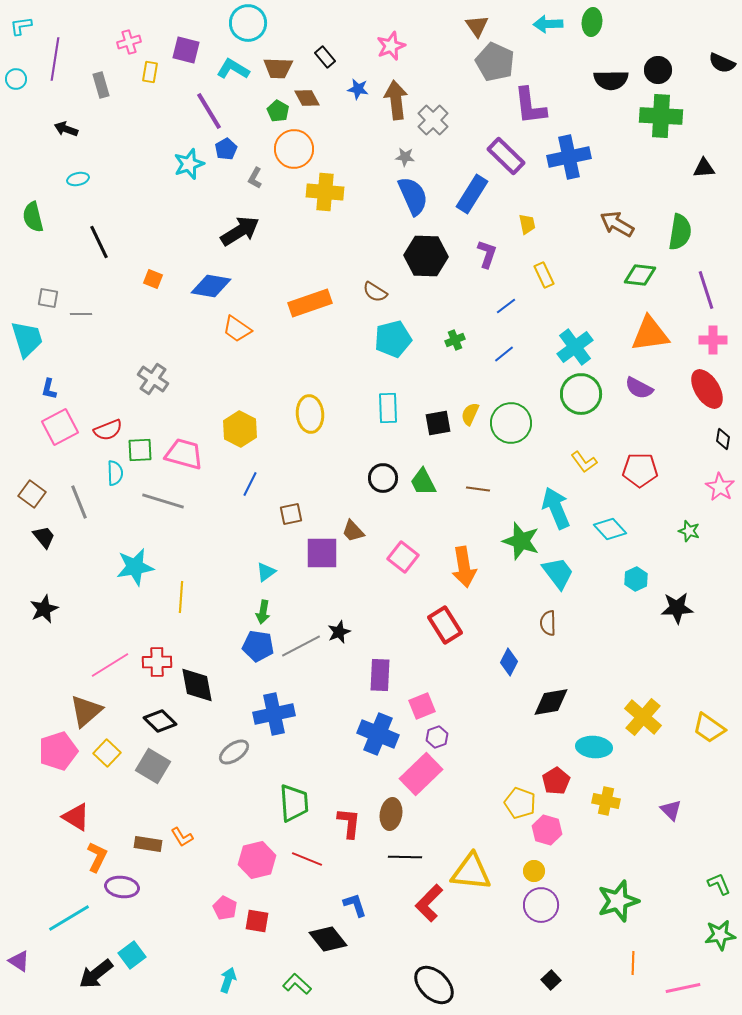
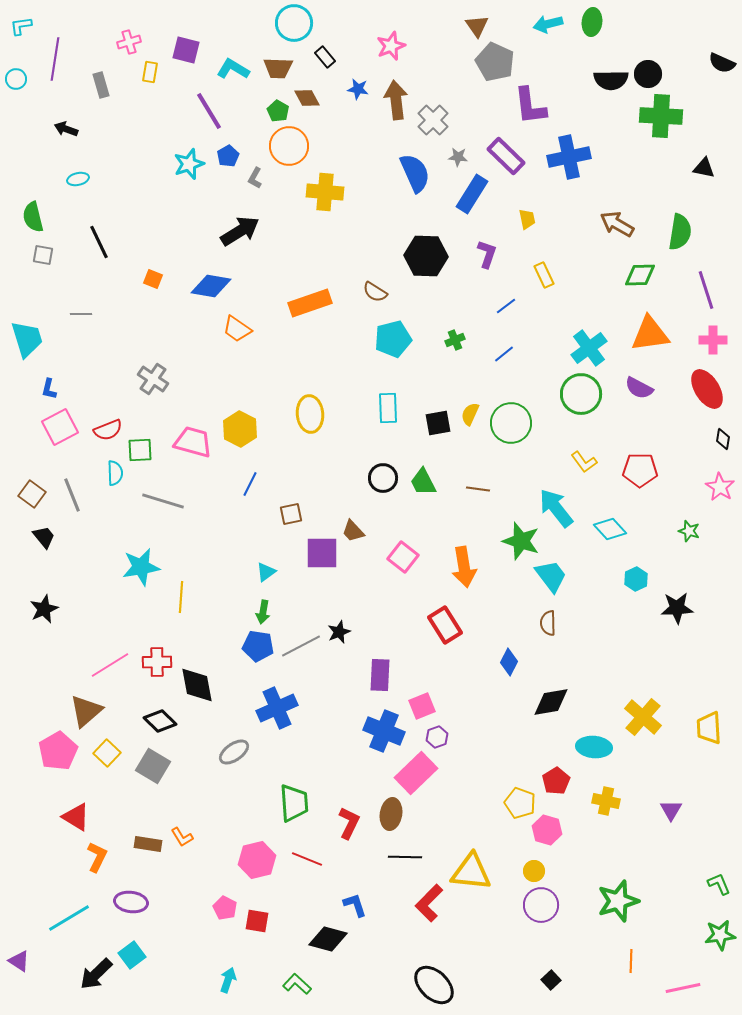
cyan circle at (248, 23): moved 46 px right
cyan arrow at (548, 24): rotated 12 degrees counterclockwise
black circle at (658, 70): moved 10 px left, 4 px down
blue pentagon at (226, 149): moved 2 px right, 7 px down
orange circle at (294, 149): moved 5 px left, 3 px up
gray star at (405, 157): moved 53 px right
black triangle at (704, 168): rotated 15 degrees clockwise
blue semicircle at (413, 196): moved 2 px right, 23 px up
yellow trapezoid at (527, 224): moved 5 px up
green diamond at (640, 275): rotated 8 degrees counterclockwise
gray square at (48, 298): moved 5 px left, 43 px up
cyan cross at (575, 347): moved 14 px right, 1 px down
pink trapezoid at (184, 454): moved 9 px right, 12 px up
gray line at (79, 502): moved 7 px left, 7 px up
cyan arrow at (556, 508): rotated 15 degrees counterclockwise
cyan star at (135, 567): moved 6 px right
cyan trapezoid at (558, 573): moved 7 px left, 3 px down
blue cross at (274, 714): moved 3 px right, 6 px up; rotated 12 degrees counterclockwise
yellow trapezoid at (709, 728): rotated 52 degrees clockwise
blue cross at (378, 734): moved 6 px right, 3 px up
pink pentagon at (58, 751): rotated 12 degrees counterclockwise
pink rectangle at (421, 774): moved 5 px left, 1 px up
purple triangle at (671, 810): rotated 15 degrees clockwise
red L-shape at (349, 823): rotated 20 degrees clockwise
purple ellipse at (122, 887): moved 9 px right, 15 px down
black diamond at (328, 939): rotated 36 degrees counterclockwise
orange line at (633, 963): moved 2 px left, 2 px up
black arrow at (96, 974): rotated 6 degrees counterclockwise
